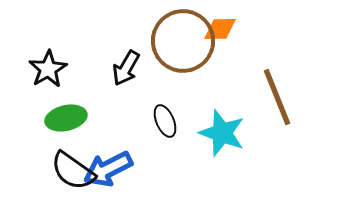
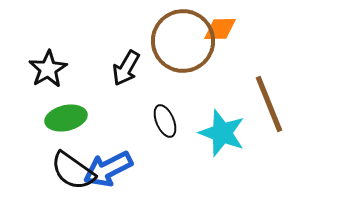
brown line: moved 8 px left, 7 px down
